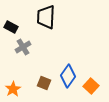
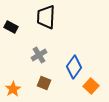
gray cross: moved 16 px right, 8 px down
blue diamond: moved 6 px right, 9 px up
